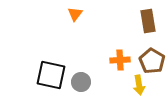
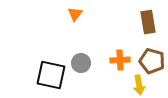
brown rectangle: moved 1 px down
brown pentagon: rotated 15 degrees counterclockwise
gray circle: moved 19 px up
